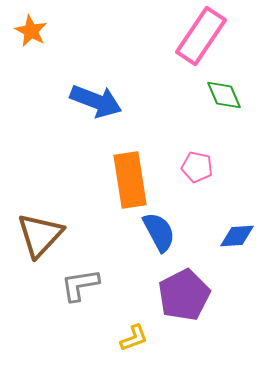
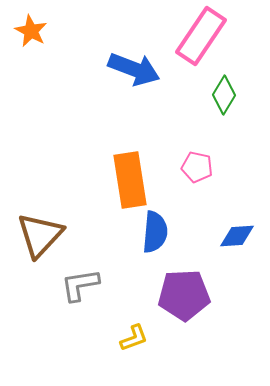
green diamond: rotated 54 degrees clockwise
blue arrow: moved 38 px right, 32 px up
blue semicircle: moved 4 px left; rotated 33 degrees clockwise
purple pentagon: rotated 24 degrees clockwise
